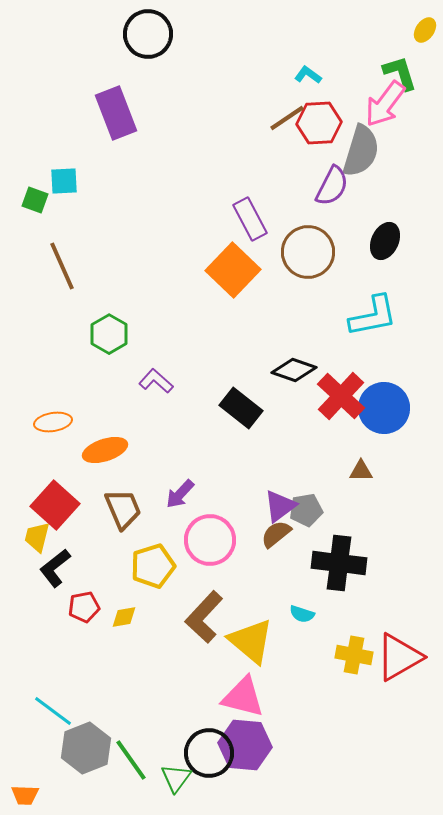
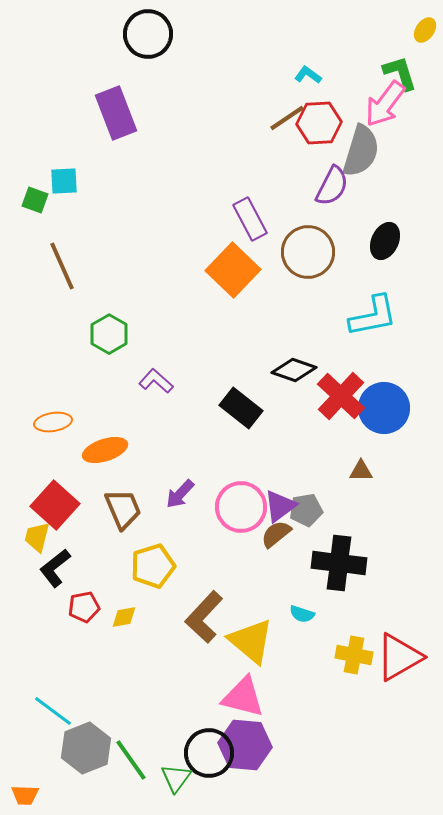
pink circle at (210, 540): moved 31 px right, 33 px up
